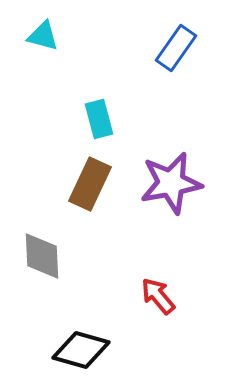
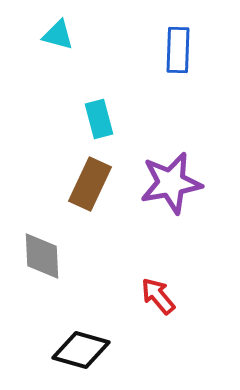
cyan triangle: moved 15 px right, 1 px up
blue rectangle: moved 2 px right, 2 px down; rotated 33 degrees counterclockwise
